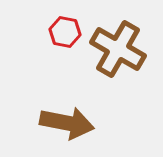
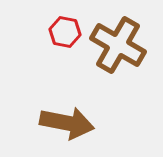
brown cross: moved 4 px up
